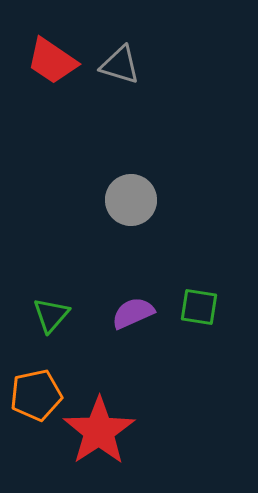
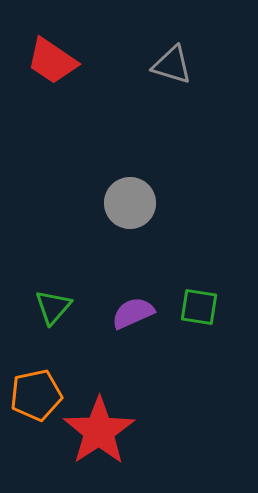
gray triangle: moved 52 px right
gray circle: moved 1 px left, 3 px down
green triangle: moved 2 px right, 8 px up
